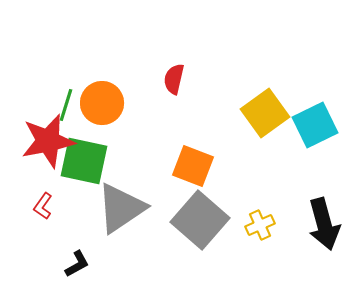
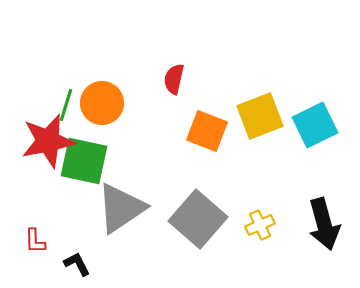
yellow square: moved 5 px left, 3 px down; rotated 15 degrees clockwise
orange square: moved 14 px right, 35 px up
red L-shape: moved 8 px left, 35 px down; rotated 36 degrees counterclockwise
gray square: moved 2 px left, 1 px up
black L-shape: rotated 88 degrees counterclockwise
